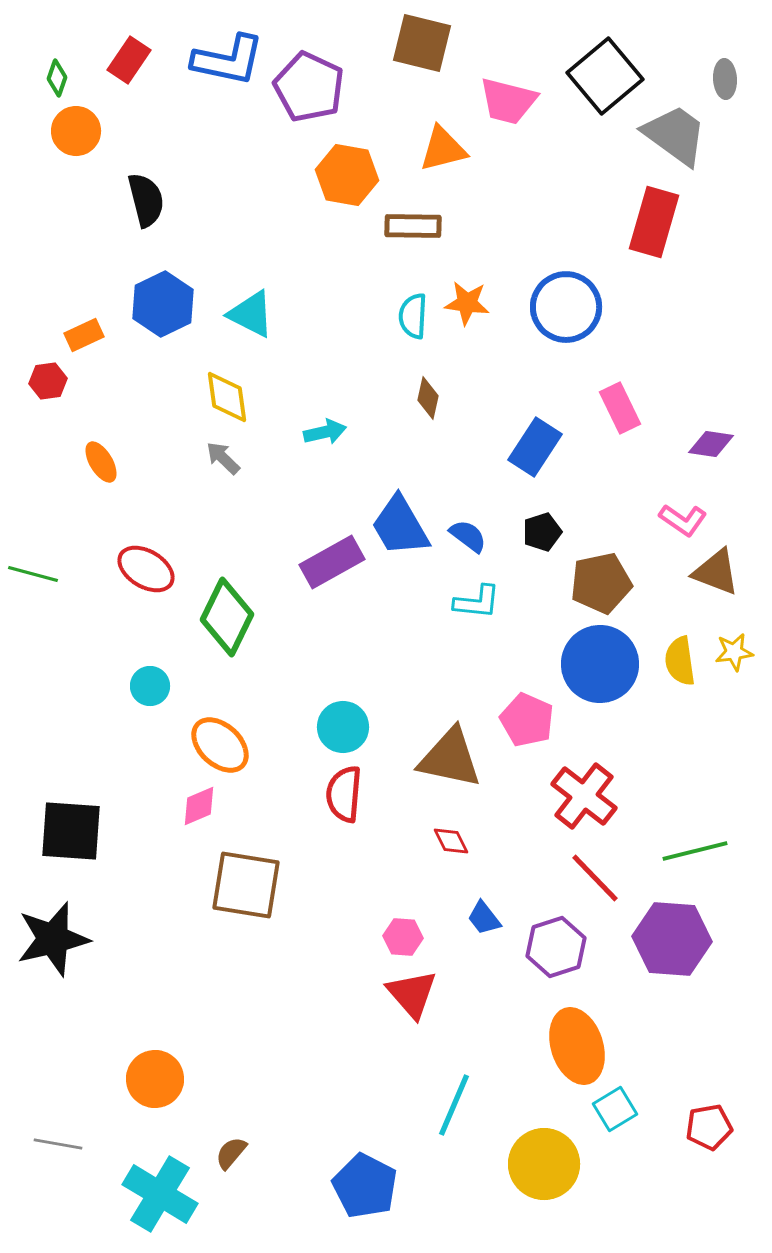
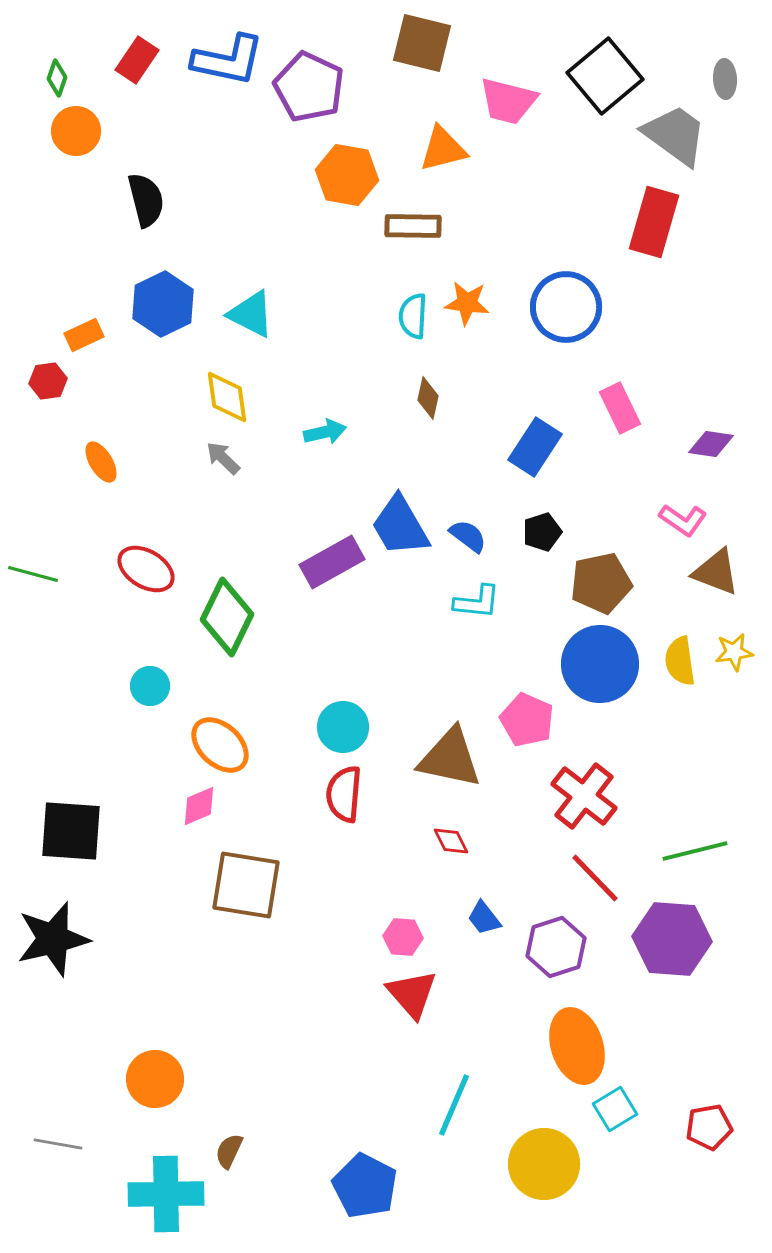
red rectangle at (129, 60): moved 8 px right
brown semicircle at (231, 1153): moved 2 px left, 2 px up; rotated 15 degrees counterclockwise
cyan cross at (160, 1194): moved 6 px right; rotated 32 degrees counterclockwise
